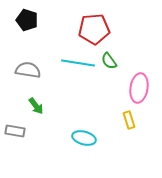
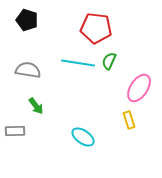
red pentagon: moved 2 px right, 1 px up; rotated 12 degrees clockwise
green semicircle: rotated 60 degrees clockwise
pink ellipse: rotated 24 degrees clockwise
gray rectangle: rotated 12 degrees counterclockwise
cyan ellipse: moved 1 px left, 1 px up; rotated 20 degrees clockwise
